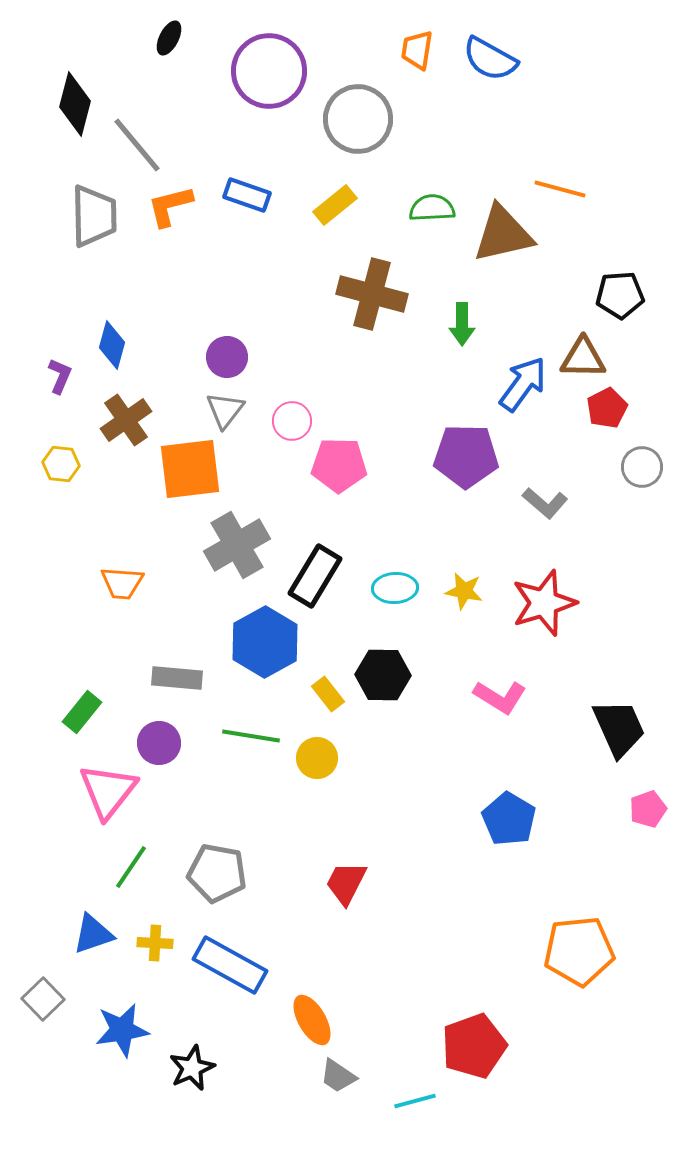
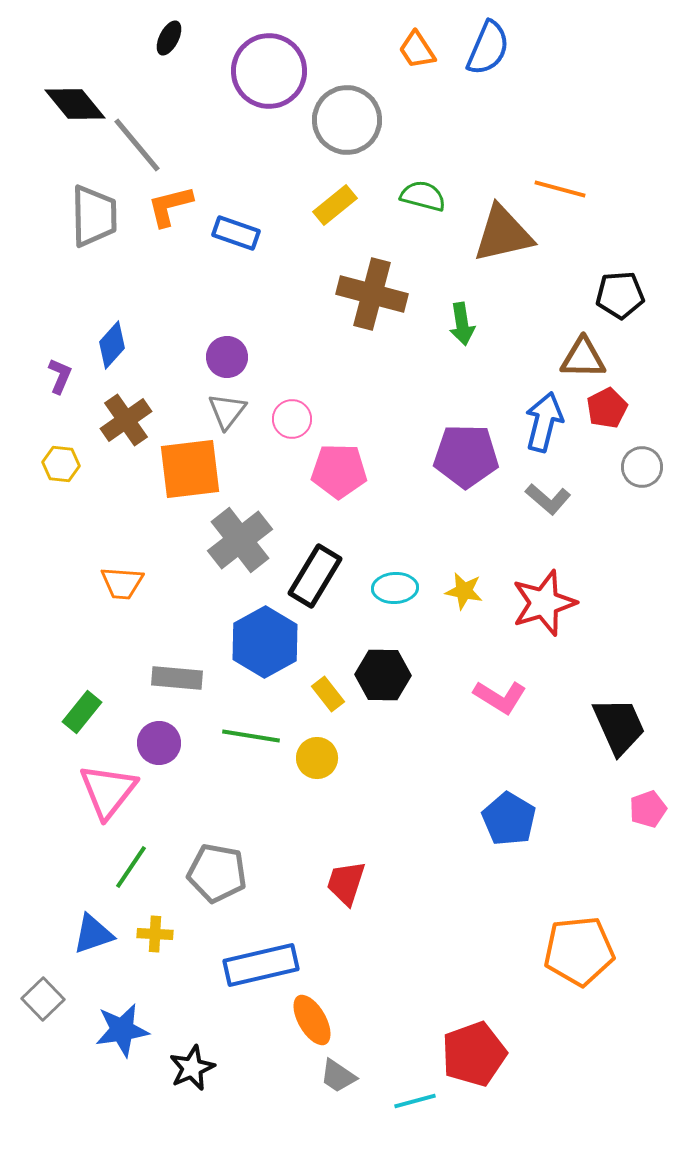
orange trapezoid at (417, 50): rotated 42 degrees counterclockwise
blue semicircle at (490, 59): moved 2 px left, 11 px up; rotated 96 degrees counterclockwise
black diamond at (75, 104): rotated 54 degrees counterclockwise
gray circle at (358, 119): moved 11 px left, 1 px down
blue rectangle at (247, 195): moved 11 px left, 38 px down
green semicircle at (432, 208): moved 9 px left, 12 px up; rotated 18 degrees clockwise
green arrow at (462, 324): rotated 9 degrees counterclockwise
blue diamond at (112, 345): rotated 27 degrees clockwise
blue arrow at (523, 384): moved 21 px right, 38 px down; rotated 22 degrees counterclockwise
gray triangle at (225, 410): moved 2 px right, 1 px down
pink circle at (292, 421): moved 2 px up
pink pentagon at (339, 465): moved 6 px down
gray L-shape at (545, 503): moved 3 px right, 4 px up
gray cross at (237, 545): moved 3 px right, 5 px up; rotated 8 degrees counterclockwise
black trapezoid at (619, 728): moved 2 px up
red trapezoid at (346, 883): rotated 9 degrees counterclockwise
yellow cross at (155, 943): moved 9 px up
blue rectangle at (230, 965): moved 31 px right; rotated 42 degrees counterclockwise
red pentagon at (474, 1046): moved 8 px down
